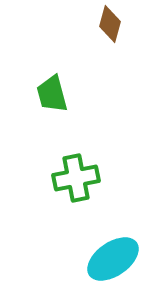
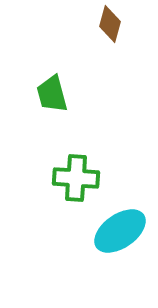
green cross: rotated 15 degrees clockwise
cyan ellipse: moved 7 px right, 28 px up
